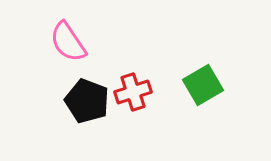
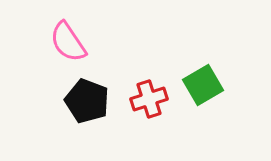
red cross: moved 16 px right, 7 px down
